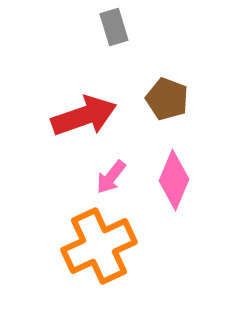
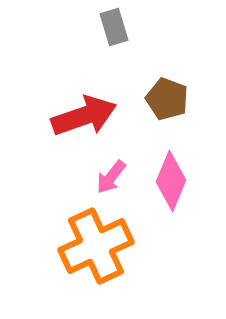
pink diamond: moved 3 px left, 1 px down
orange cross: moved 3 px left
